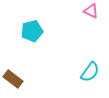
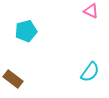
cyan pentagon: moved 6 px left
